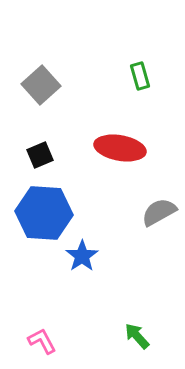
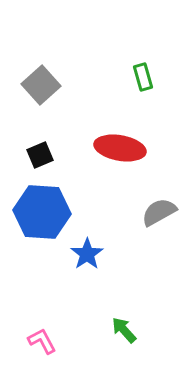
green rectangle: moved 3 px right, 1 px down
blue hexagon: moved 2 px left, 1 px up
blue star: moved 5 px right, 2 px up
green arrow: moved 13 px left, 6 px up
